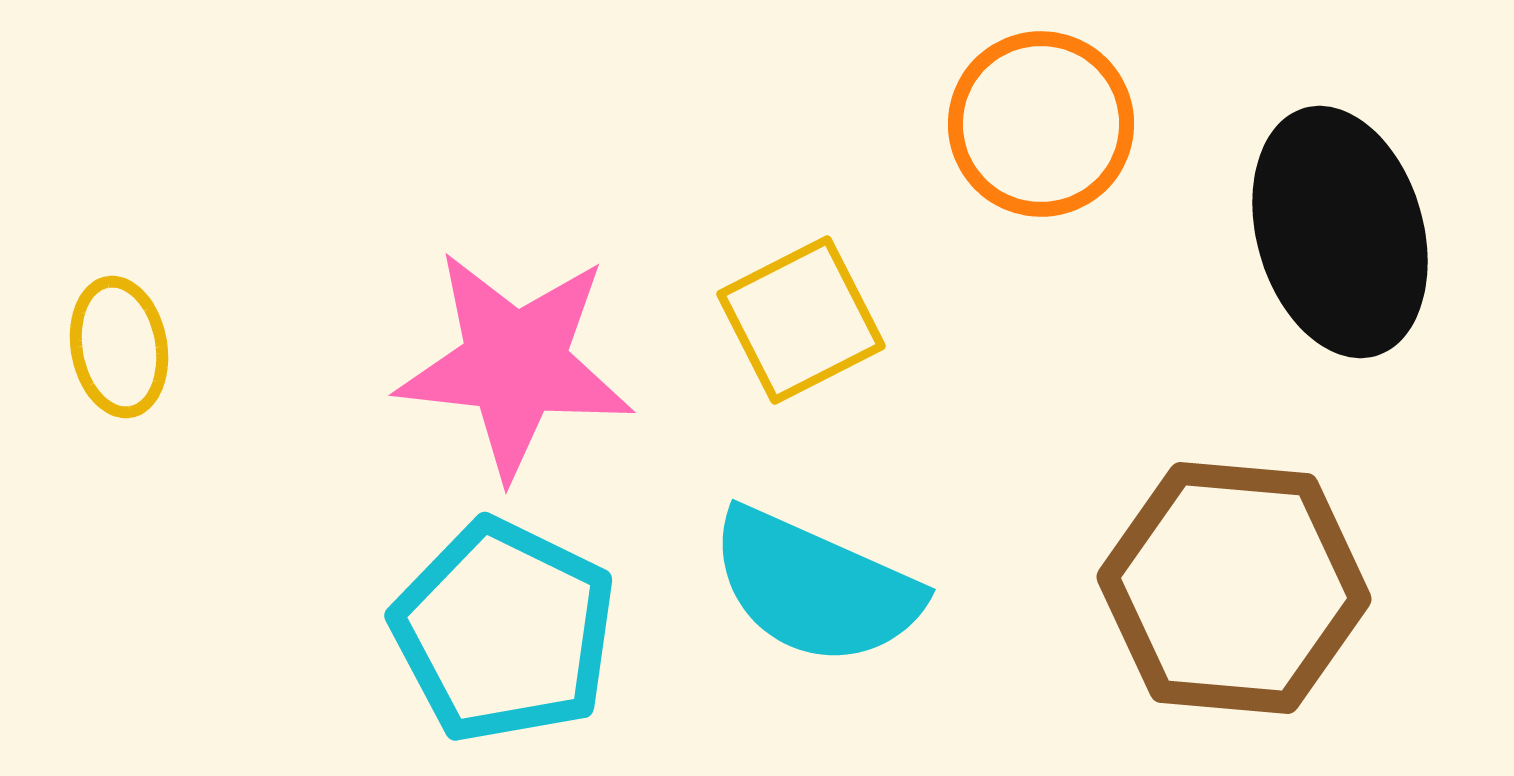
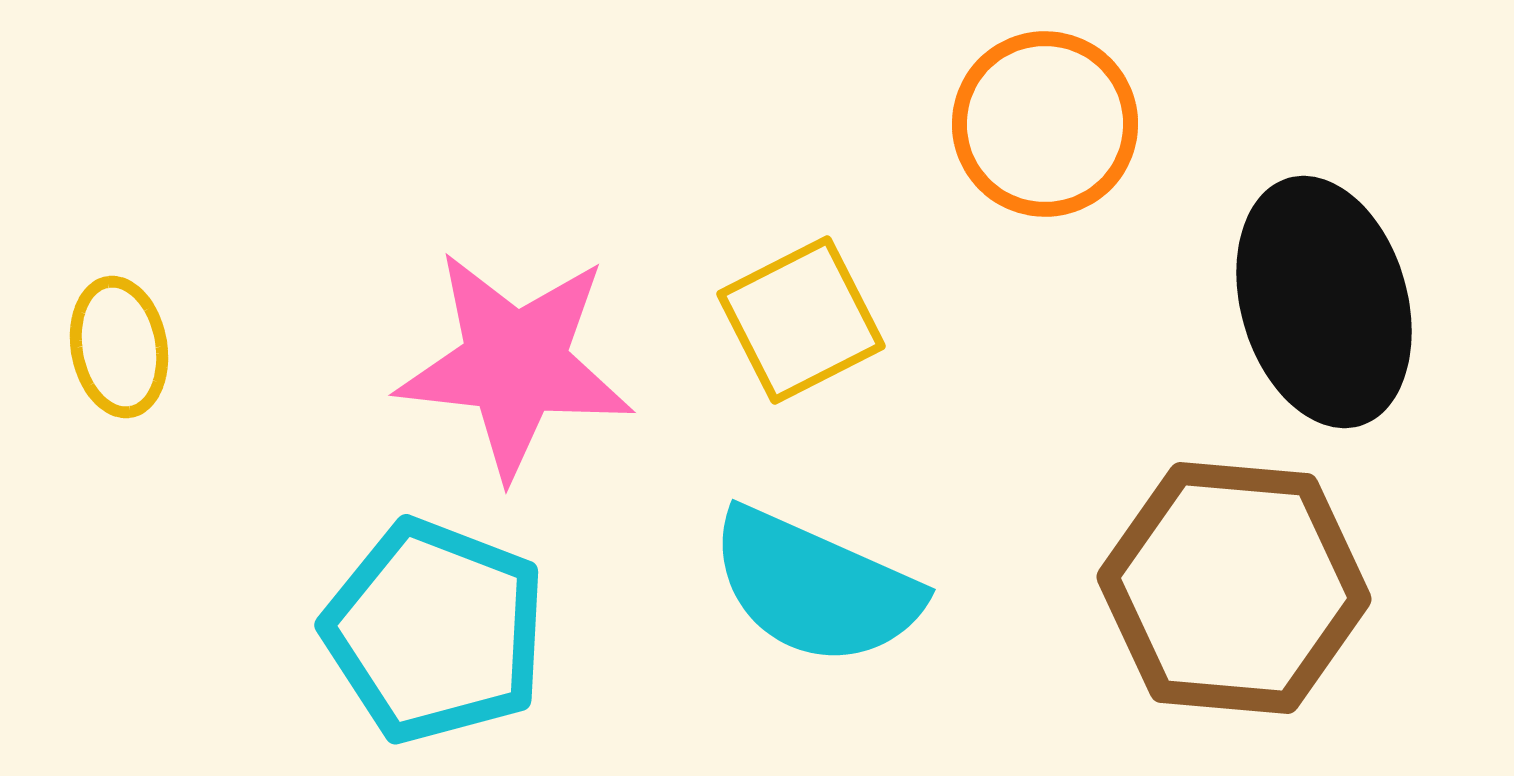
orange circle: moved 4 px right
black ellipse: moved 16 px left, 70 px down
cyan pentagon: moved 69 px left; rotated 5 degrees counterclockwise
